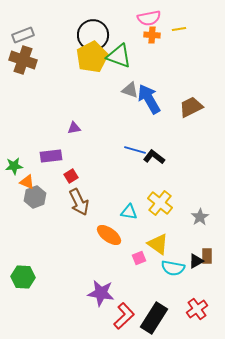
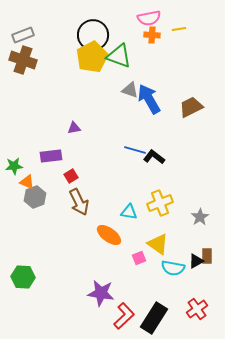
yellow cross: rotated 30 degrees clockwise
